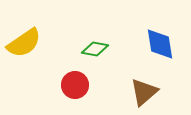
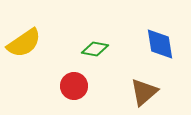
red circle: moved 1 px left, 1 px down
